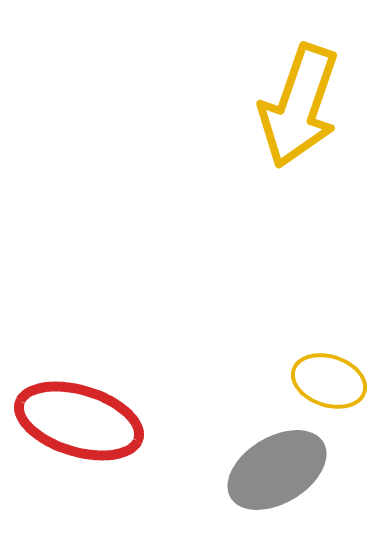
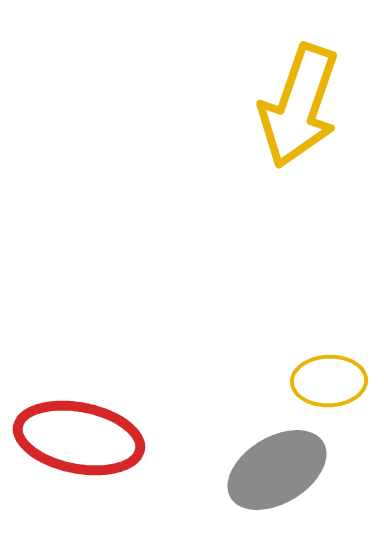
yellow ellipse: rotated 20 degrees counterclockwise
red ellipse: moved 17 px down; rotated 6 degrees counterclockwise
